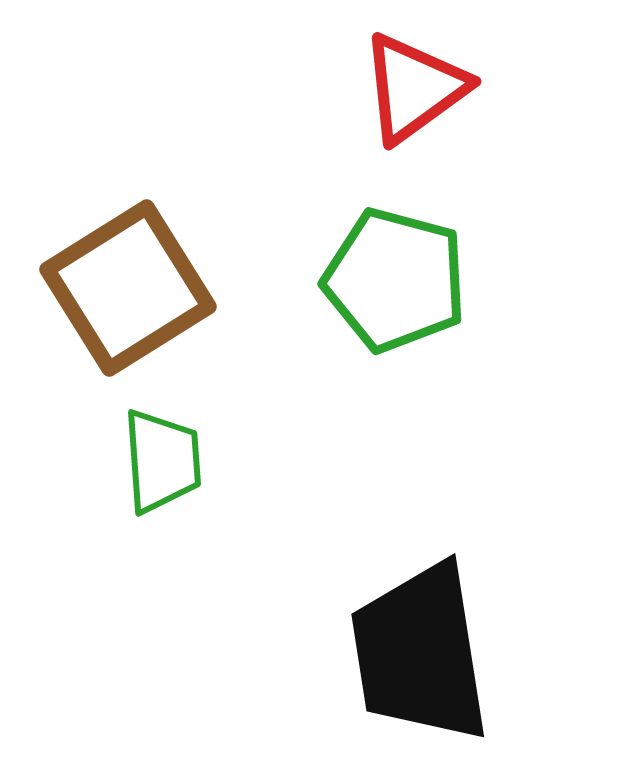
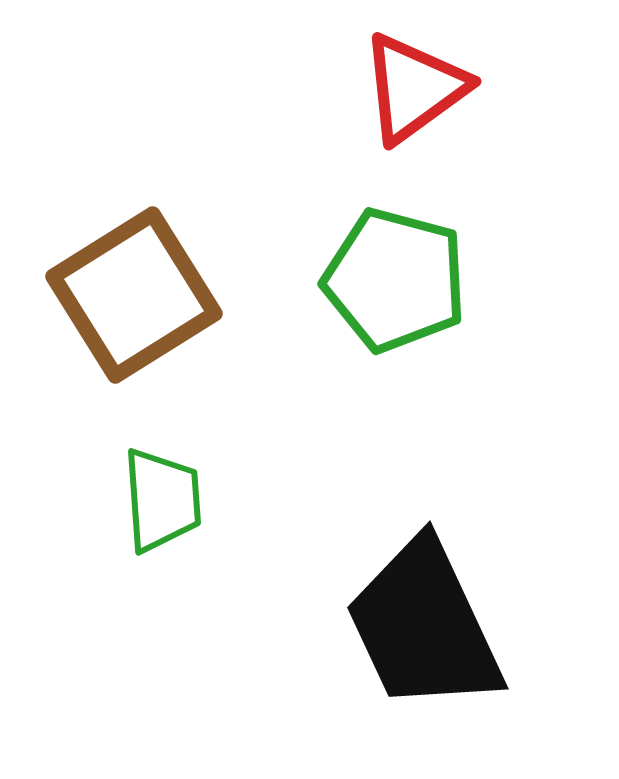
brown square: moved 6 px right, 7 px down
green trapezoid: moved 39 px down
black trapezoid: moved 4 px right, 27 px up; rotated 16 degrees counterclockwise
